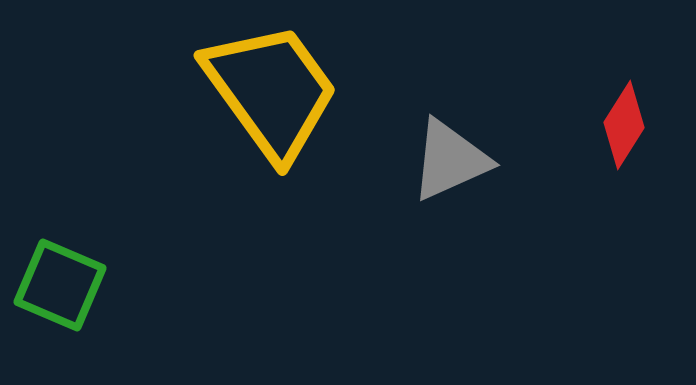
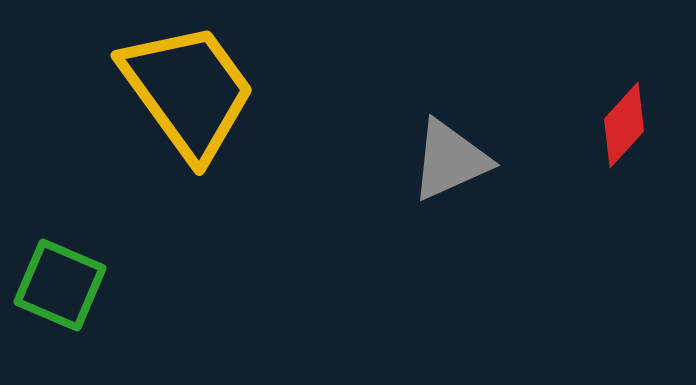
yellow trapezoid: moved 83 px left
red diamond: rotated 10 degrees clockwise
